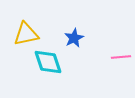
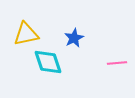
pink line: moved 4 px left, 6 px down
